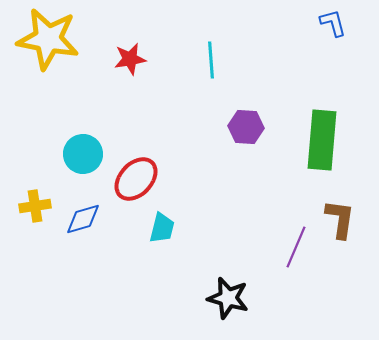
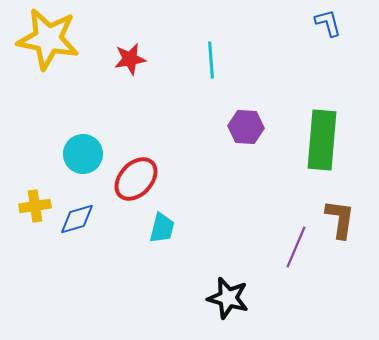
blue L-shape: moved 5 px left
blue diamond: moved 6 px left
